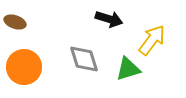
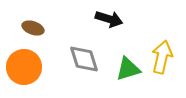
brown ellipse: moved 18 px right, 6 px down
yellow arrow: moved 10 px right, 17 px down; rotated 24 degrees counterclockwise
